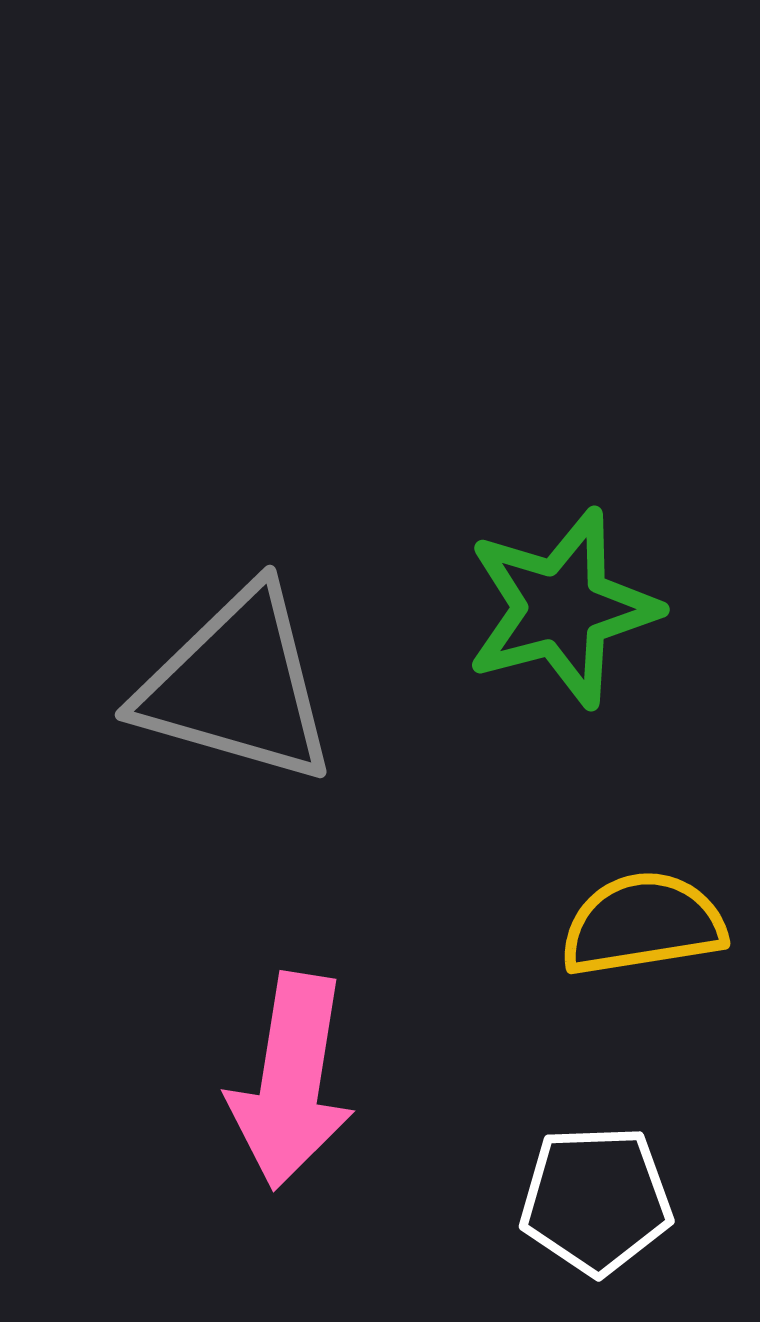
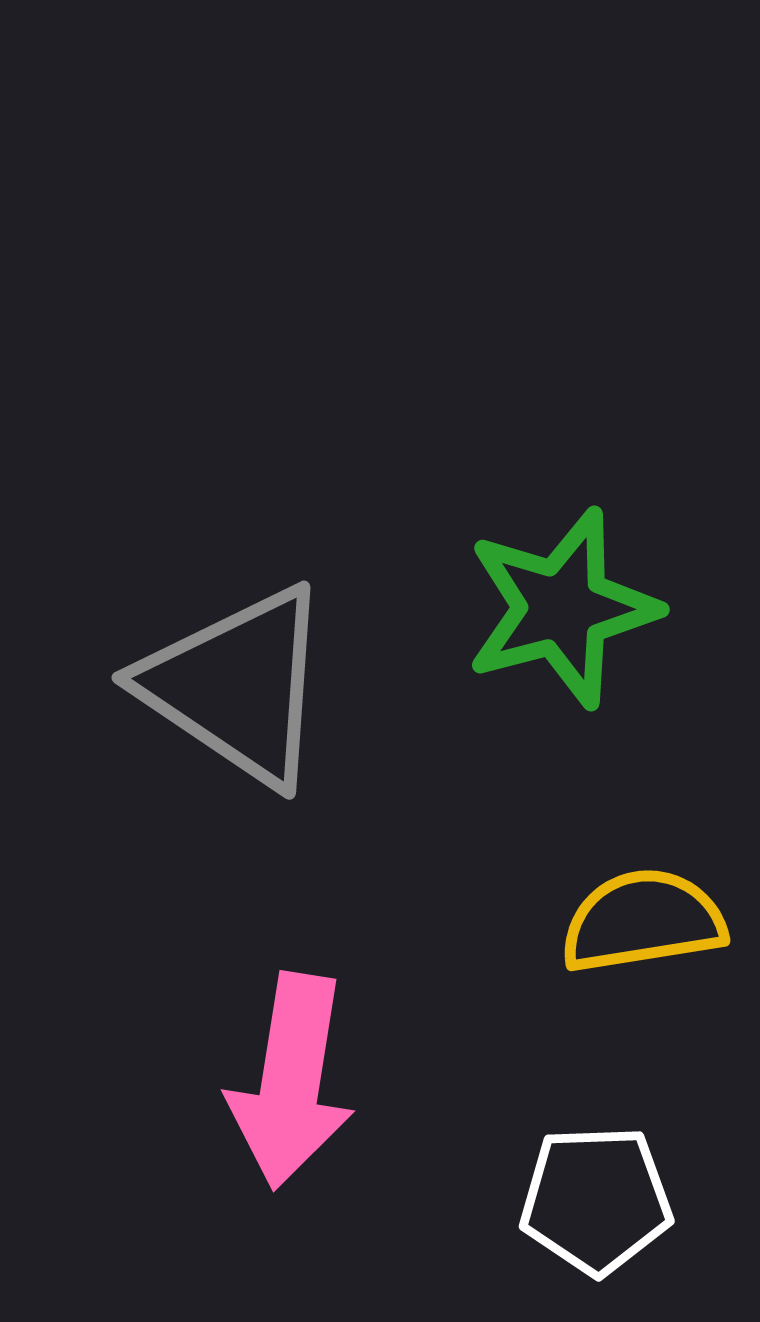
gray triangle: rotated 18 degrees clockwise
yellow semicircle: moved 3 px up
